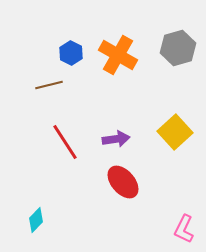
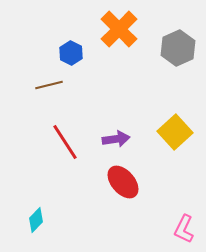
gray hexagon: rotated 8 degrees counterclockwise
orange cross: moved 1 px right, 26 px up; rotated 15 degrees clockwise
